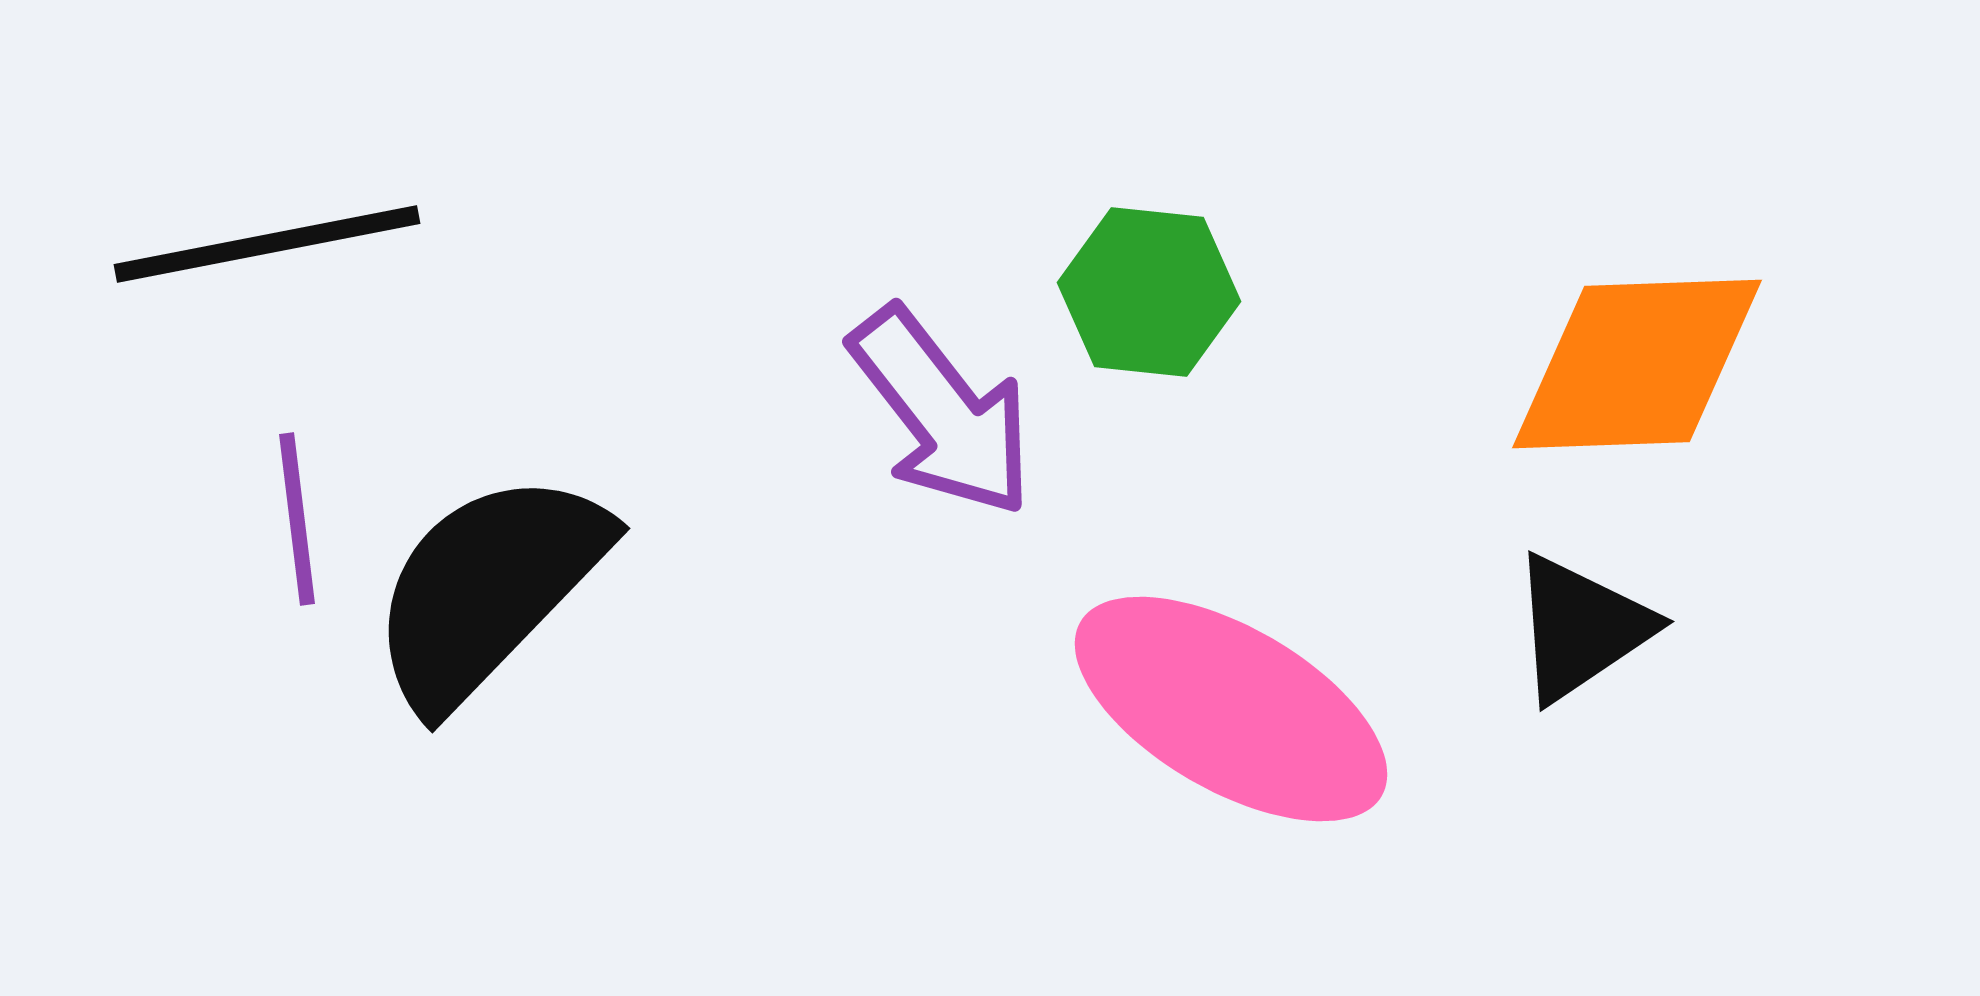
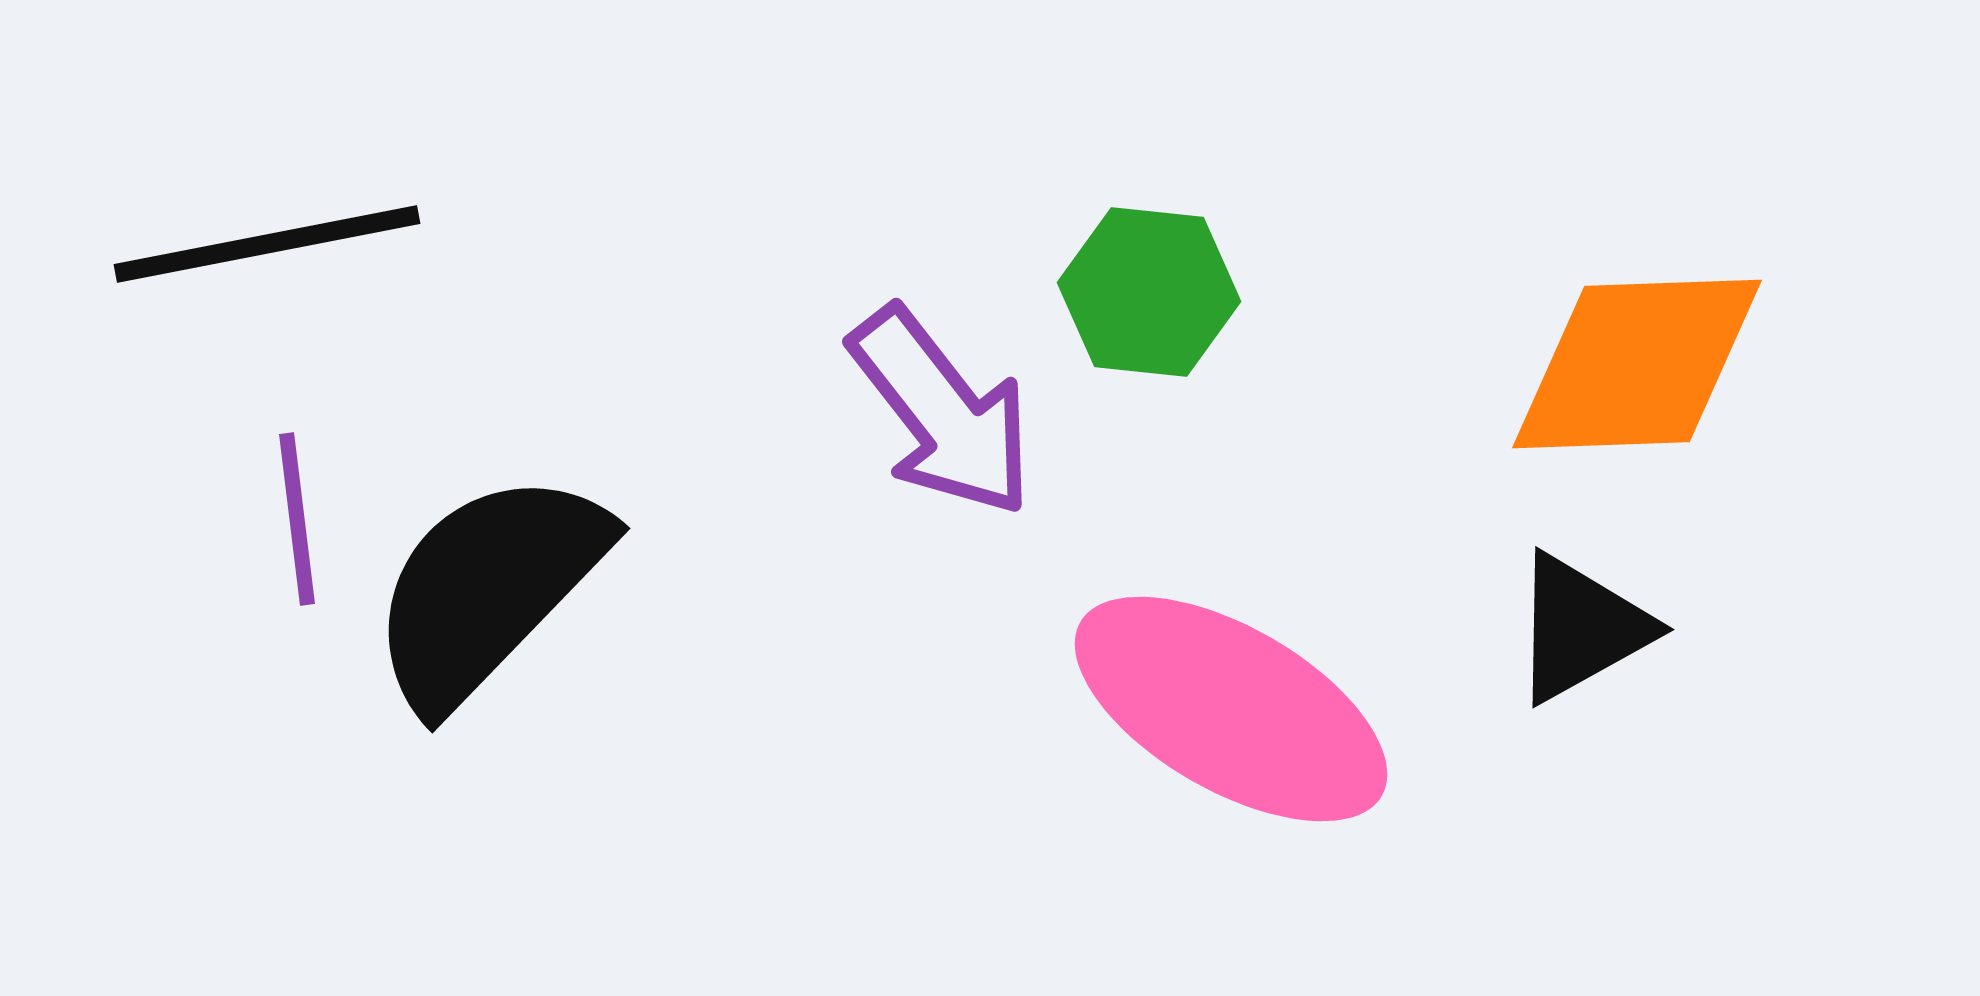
black triangle: rotated 5 degrees clockwise
